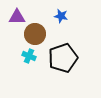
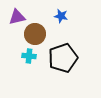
purple triangle: rotated 12 degrees counterclockwise
cyan cross: rotated 16 degrees counterclockwise
